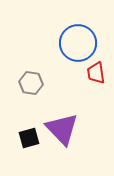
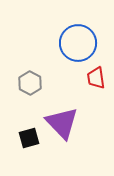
red trapezoid: moved 5 px down
gray hexagon: moved 1 px left; rotated 20 degrees clockwise
purple triangle: moved 6 px up
